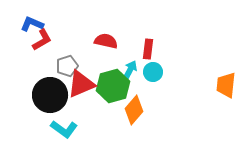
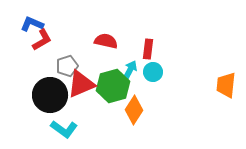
orange diamond: rotated 8 degrees counterclockwise
